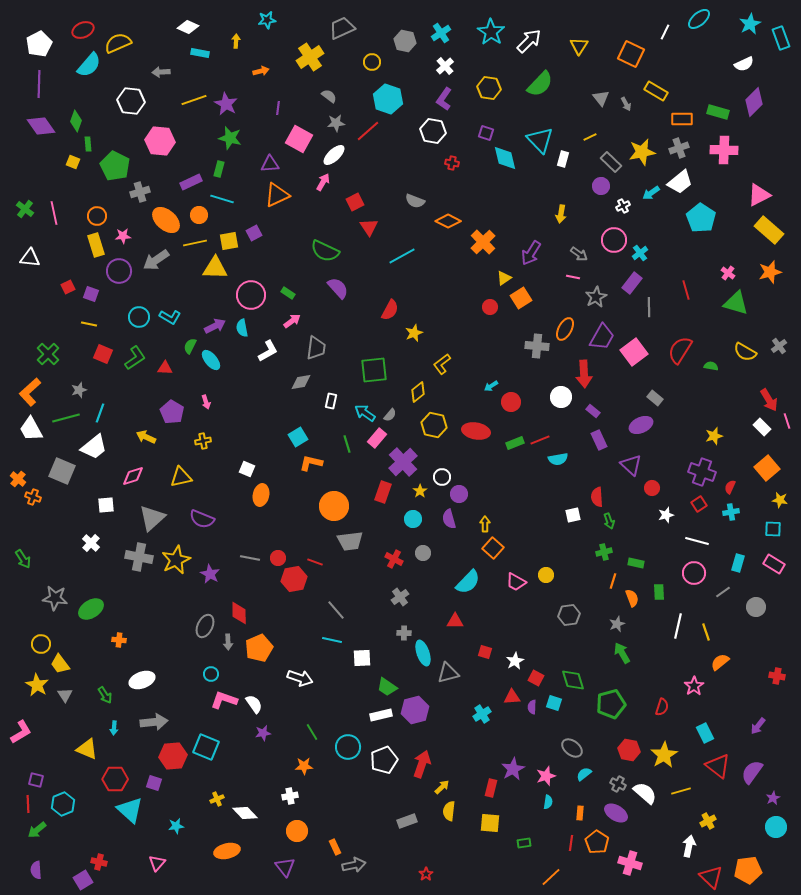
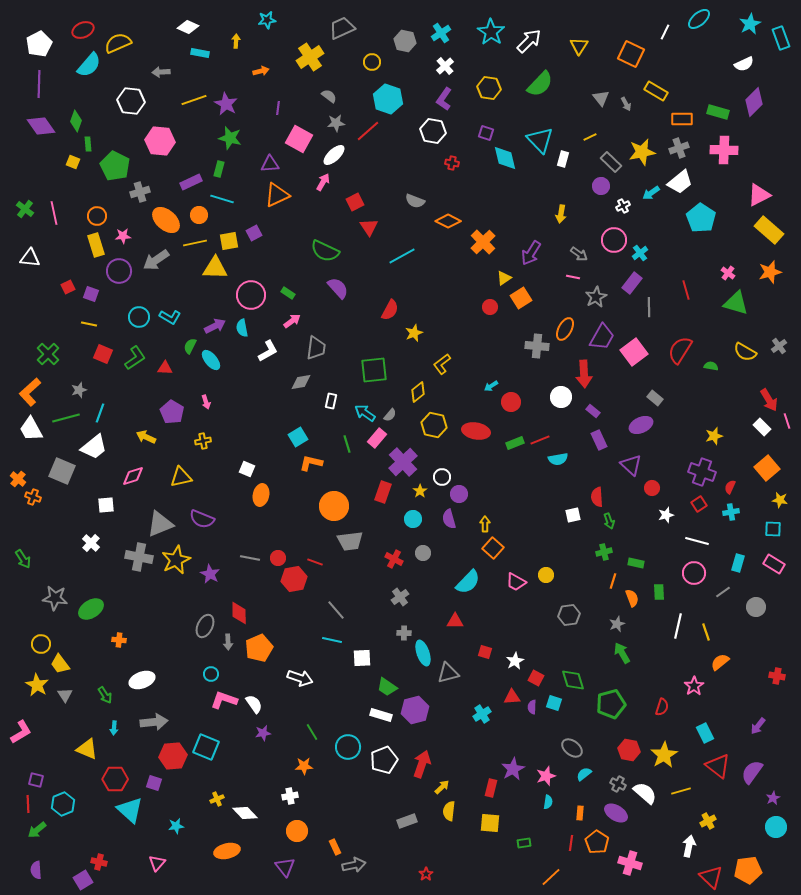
gray triangle at (152, 518): moved 8 px right, 6 px down; rotated 20 degrees clockwise
white rectangle at (381, 715): rotated 30 degrees clockwise
